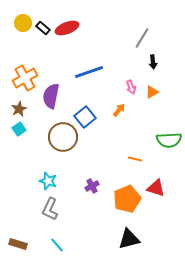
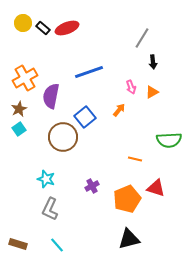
cyan star: moved 2 px left, 2 px up
